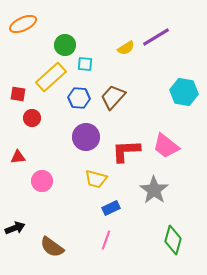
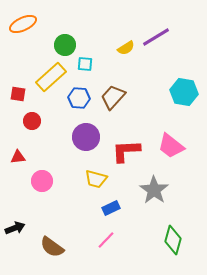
red circle: moved 3 px down
pink trapezoid: moved 5 px right
pink line: rotated 24 degrees clockwise
